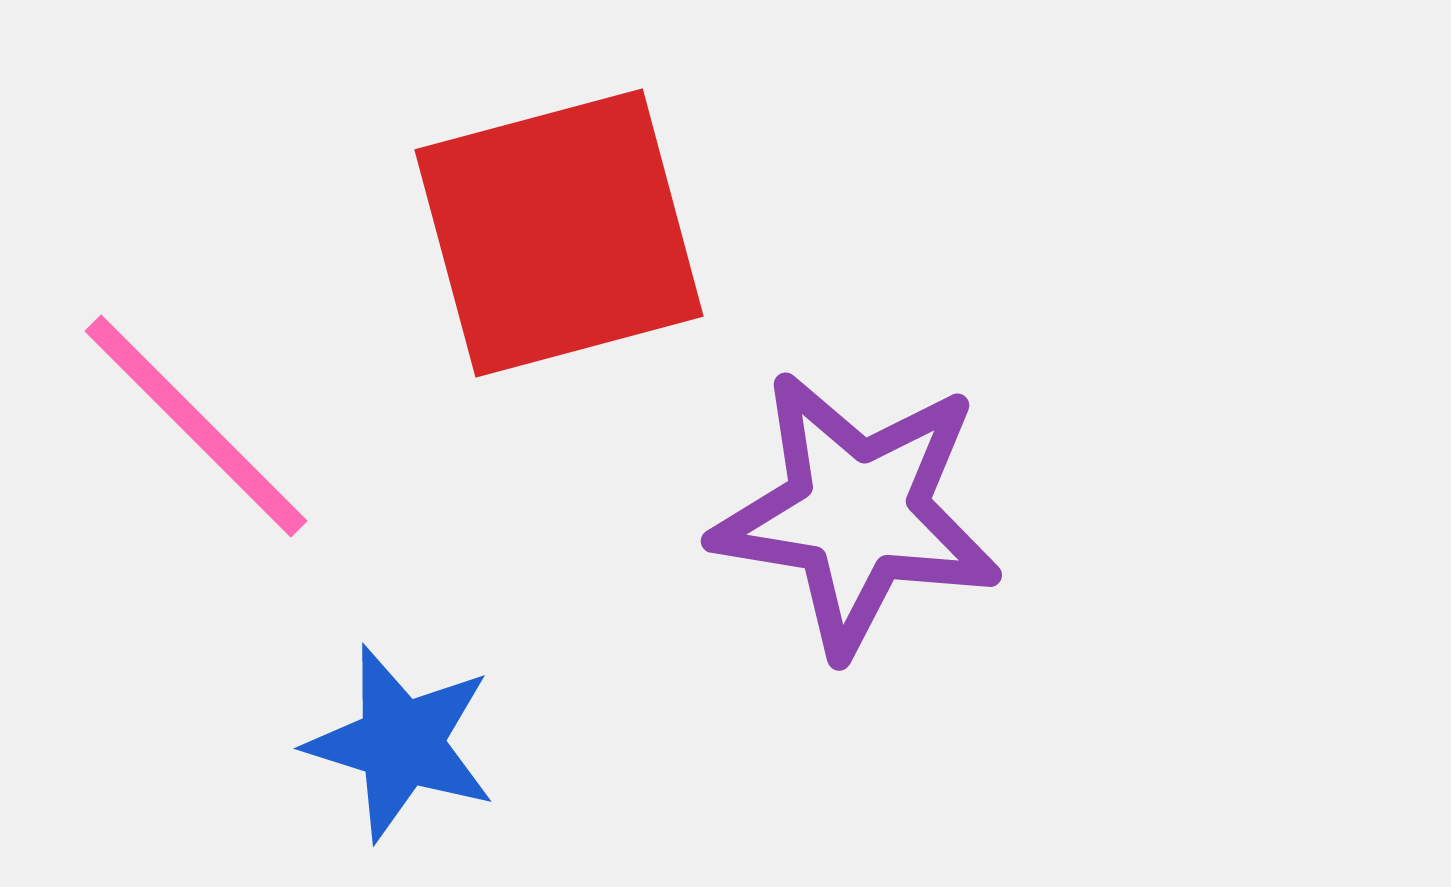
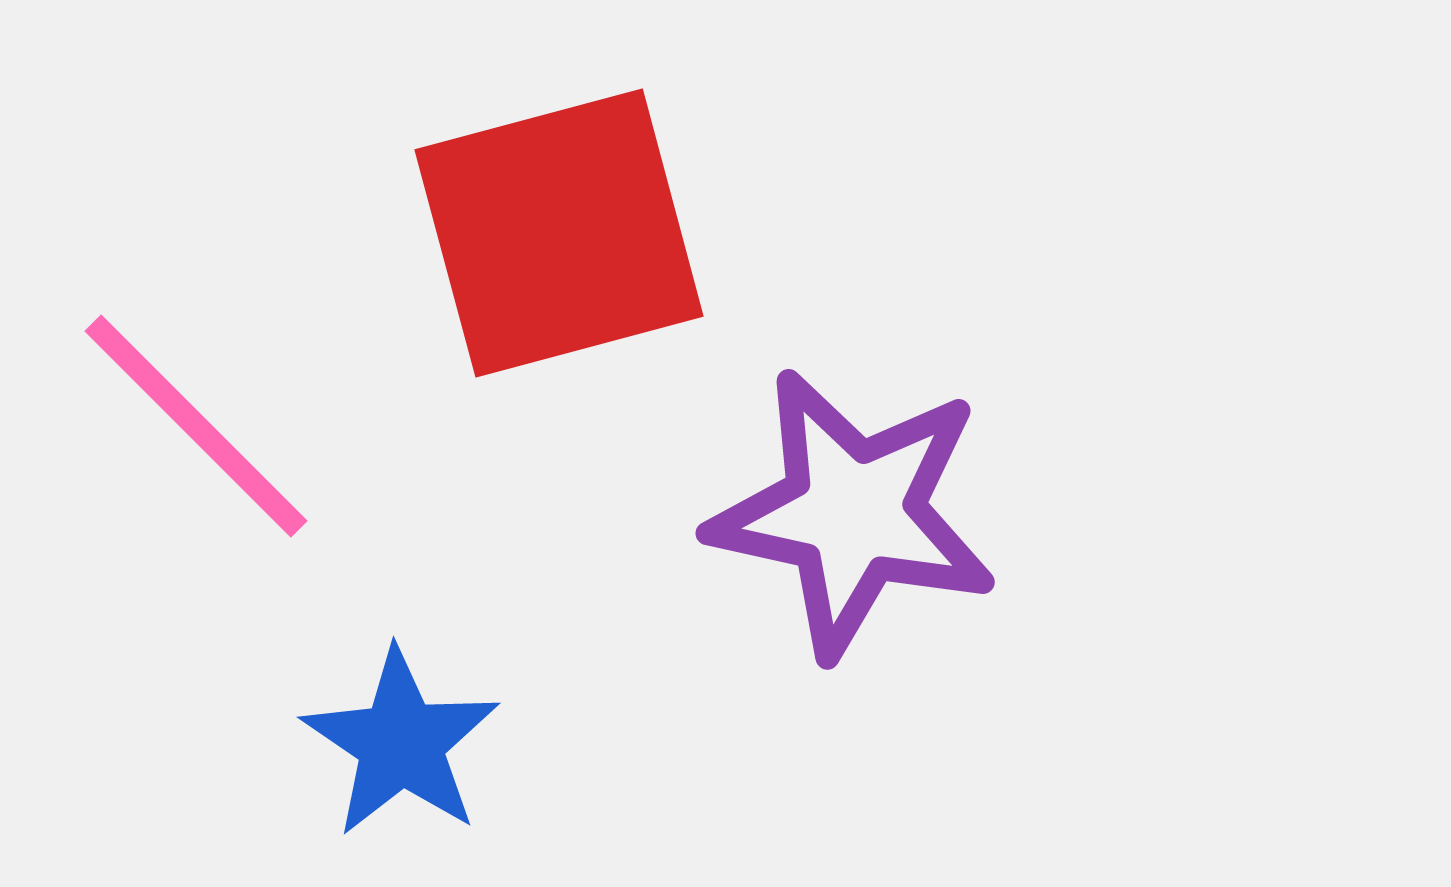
purple star: moved 4 px left; rotated 3 degrees clockwise
blue star: rotated 17 degrees clockwise
